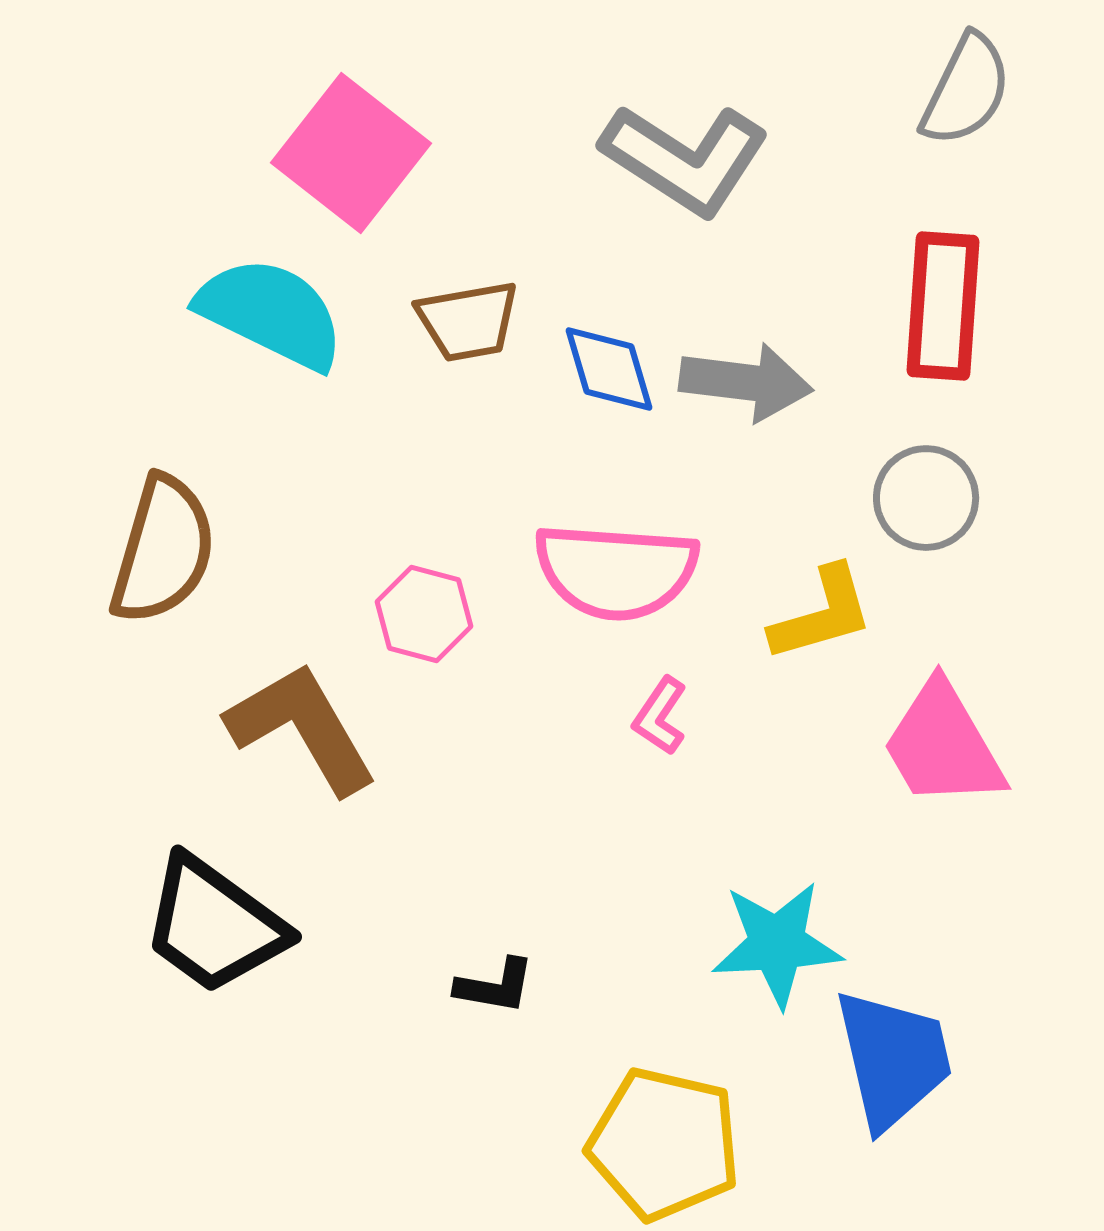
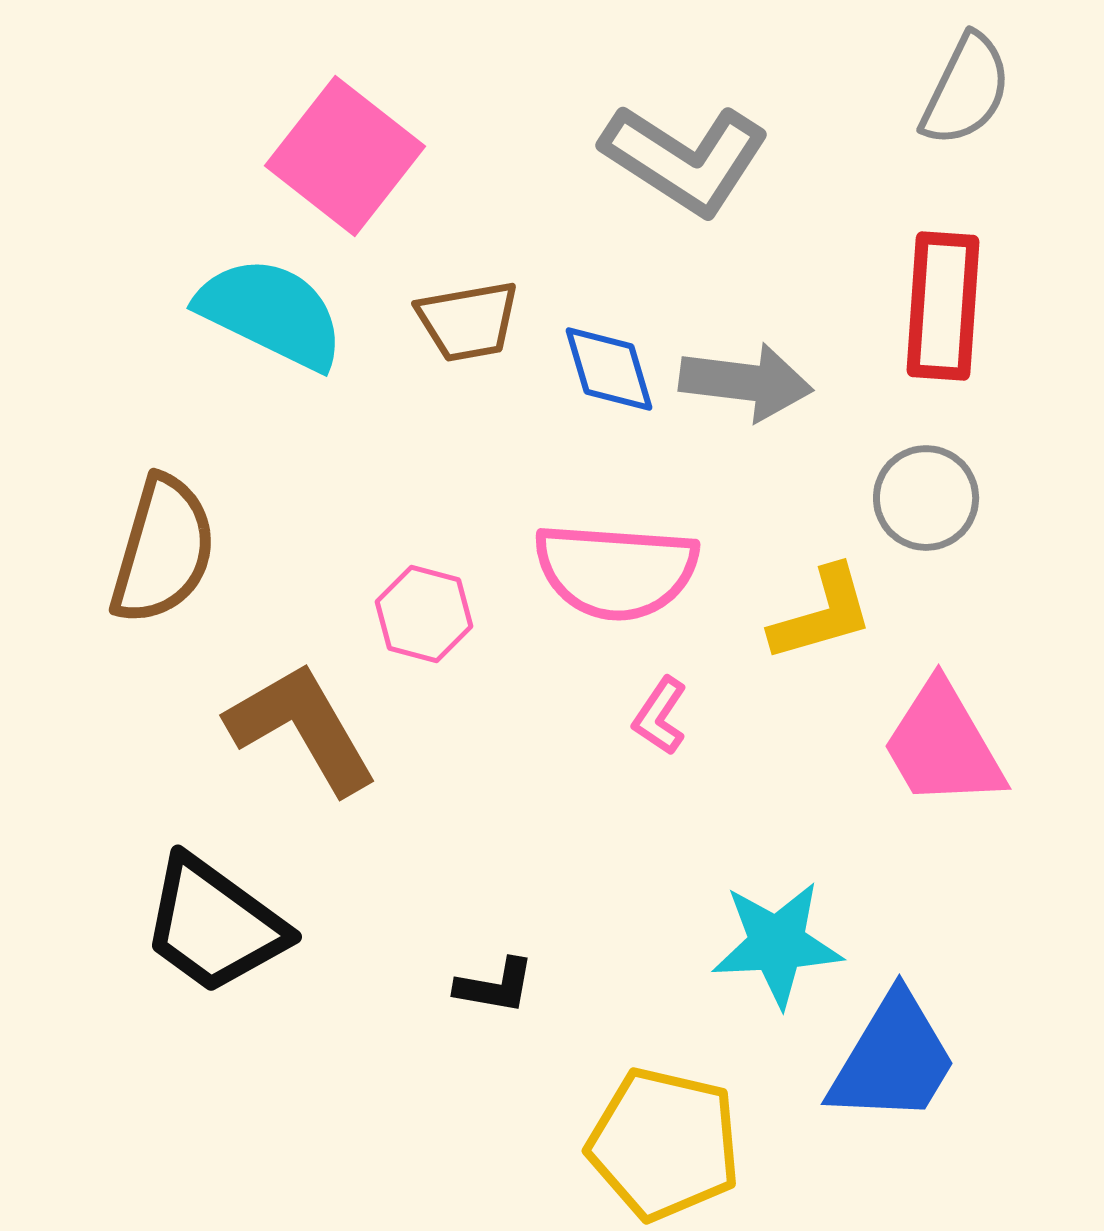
pink square: moved 6 px left, 3 px down
blue trapezoid: rotated 44 degrees clockwise
